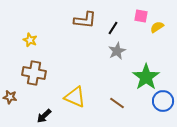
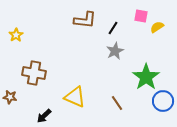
yellow star: moved 14 px left, 5 px up; rotated 16 degrees clockwise
gray star: moved 2 px left
brown line: rotated 21 degrees clockwise
